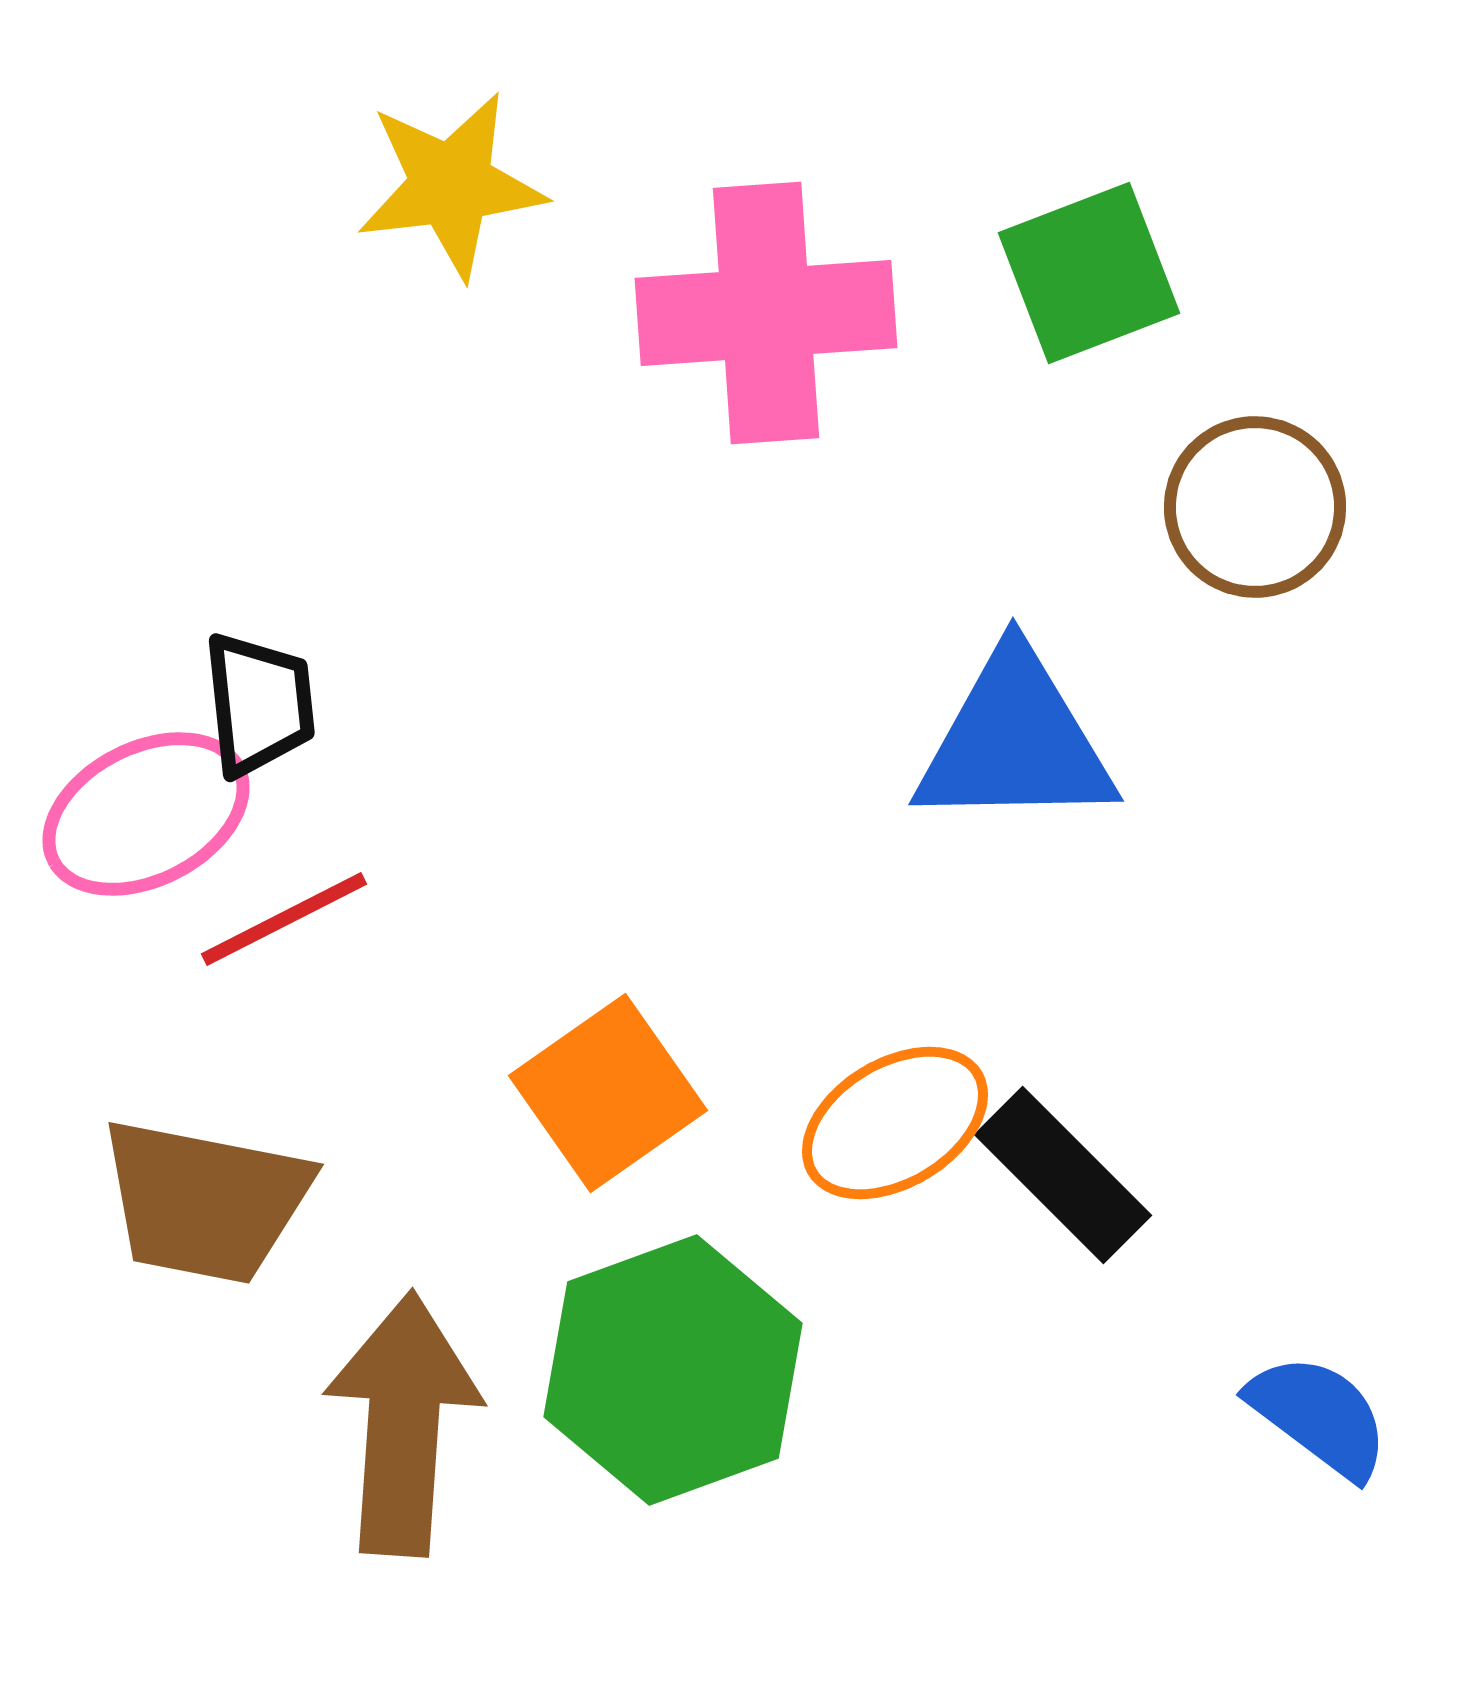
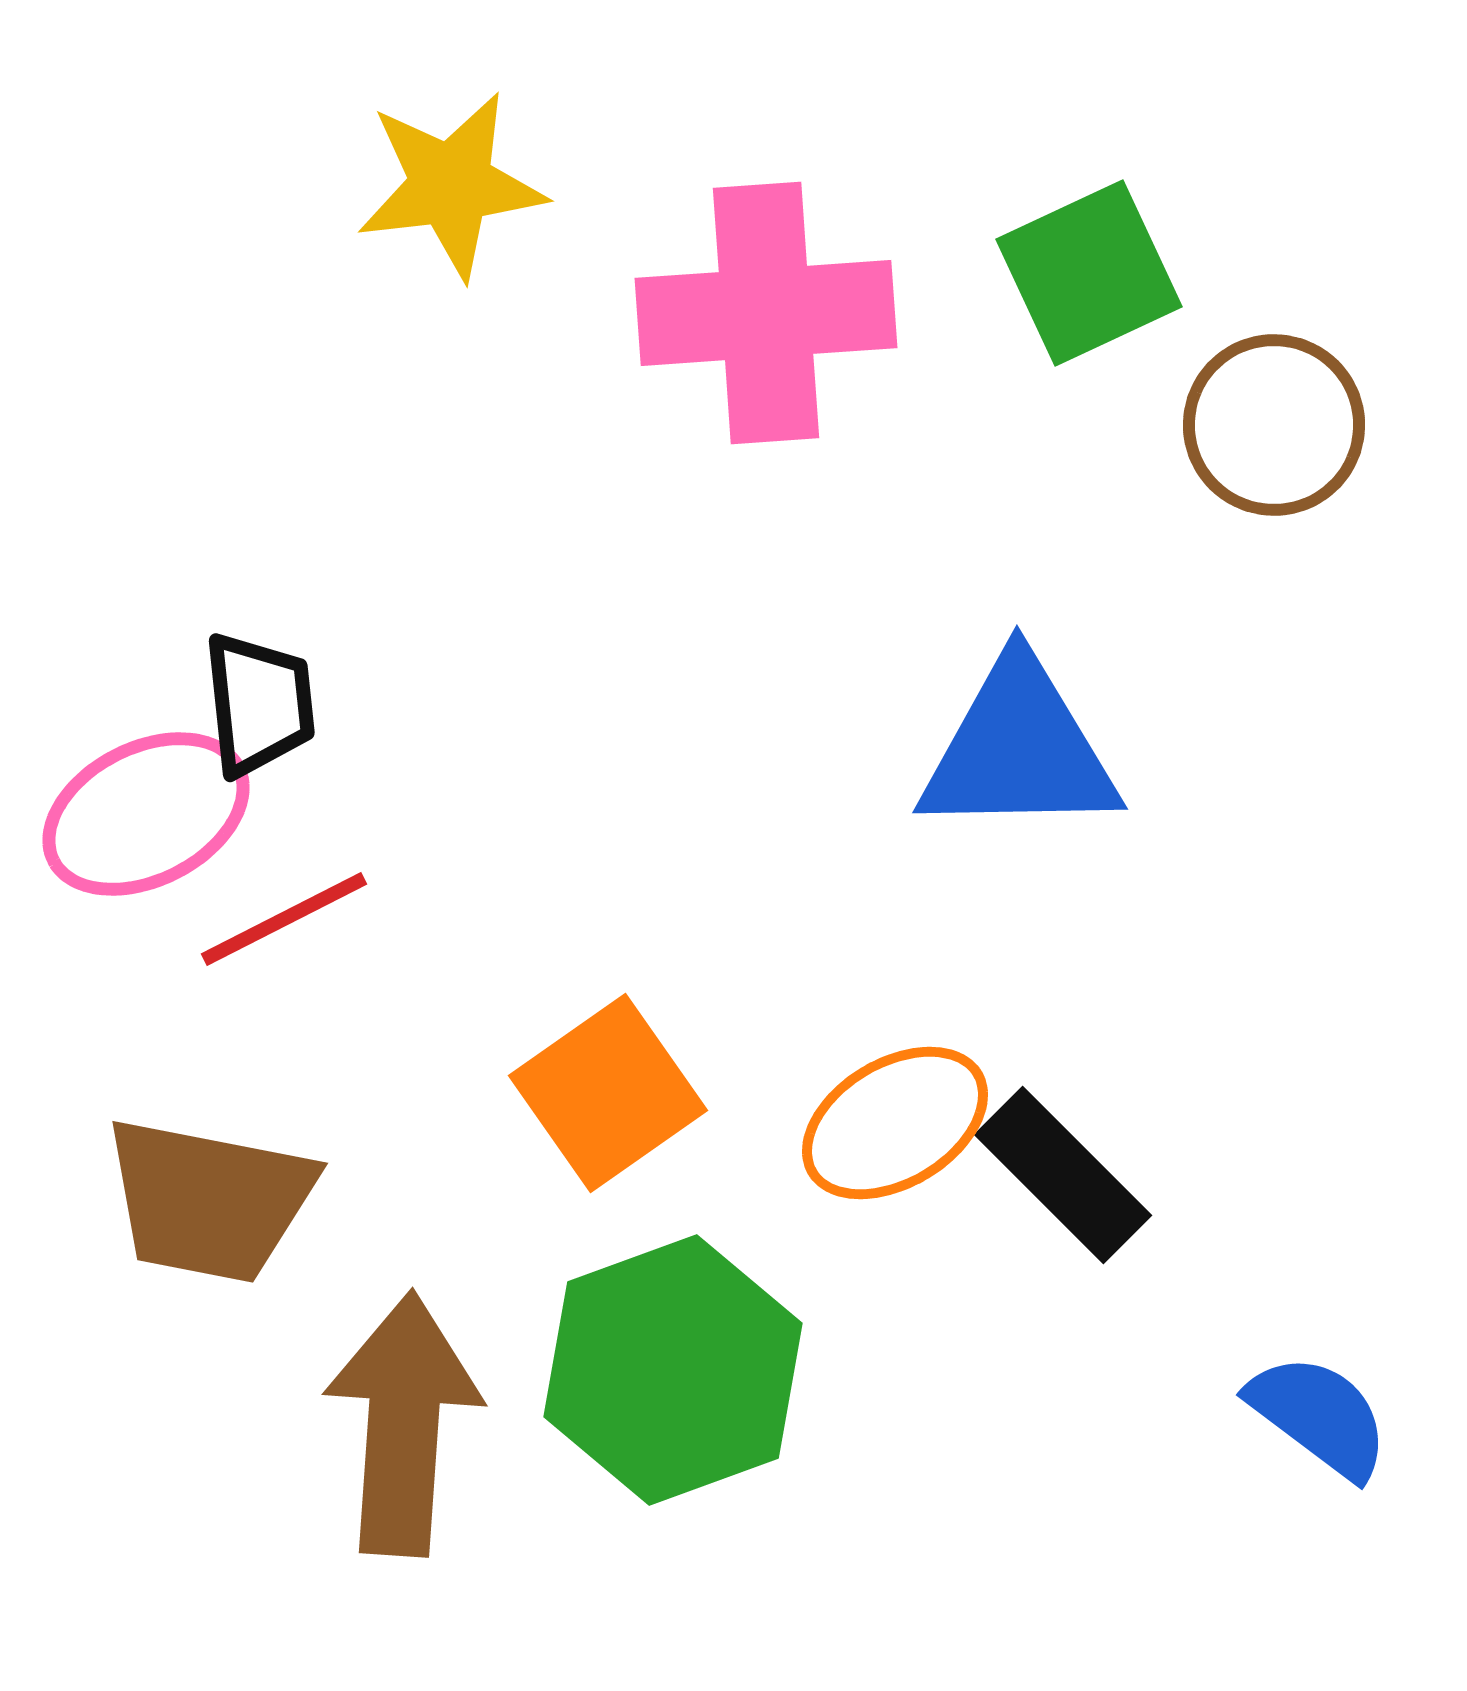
green square: rotated 4 degrees counterclockwise
brown circle: moved 19 px right, 82 px up
blue triangle: moved 4 px right, 8 px down
brown trapezoid: moved 4 px right, 1 px up
